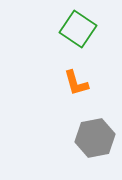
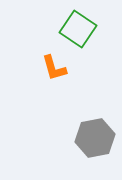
orange L-shape: moved 22 px left, 15 px up
